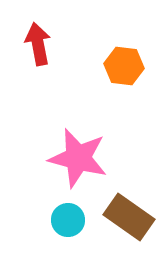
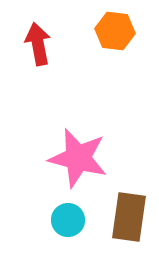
orange hexagon: moved 9 px left, 35 px up
brown rectangle: rotated 63 degrees clockwise
